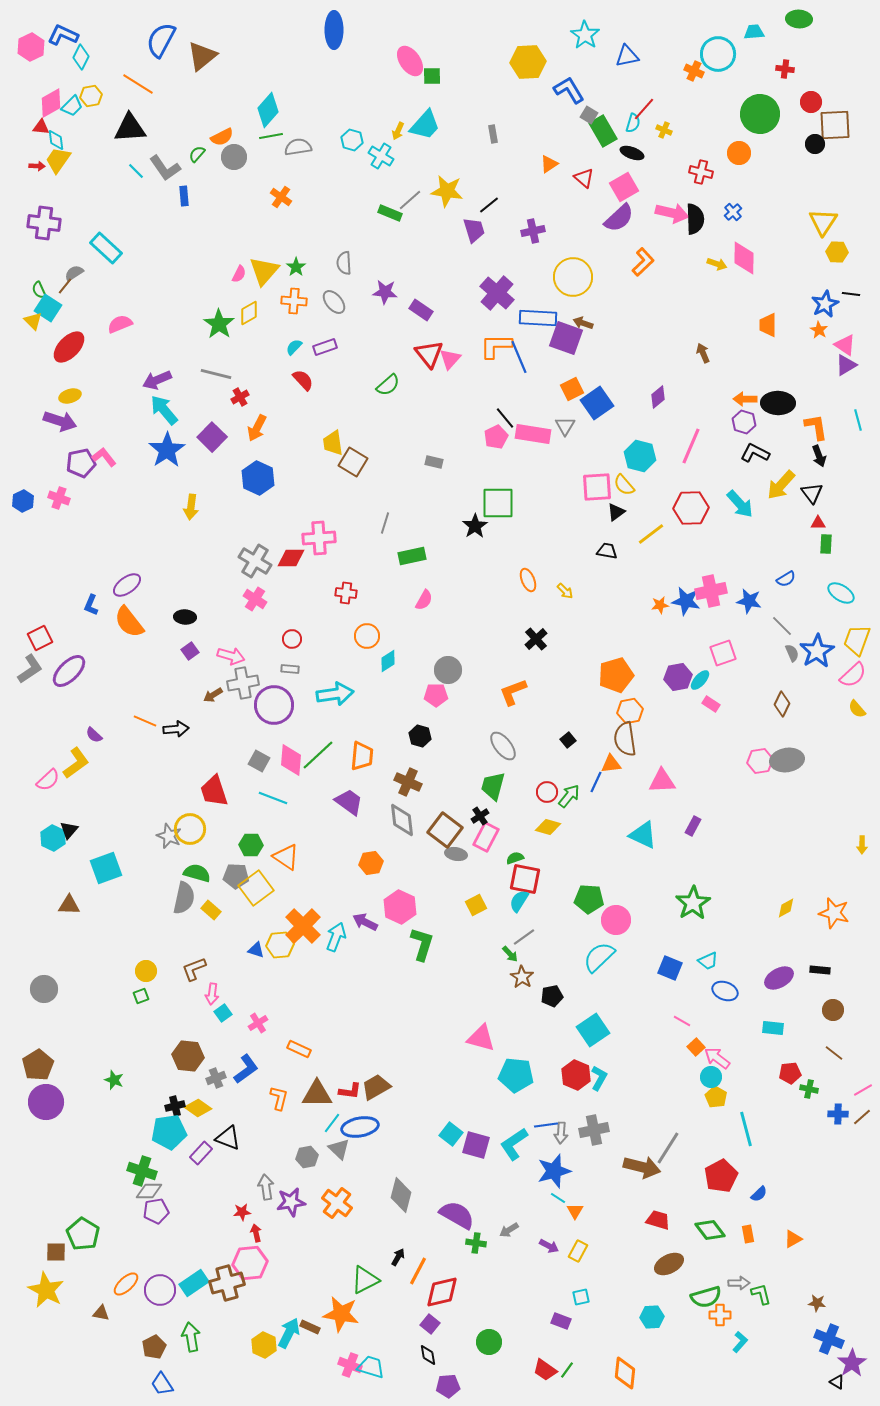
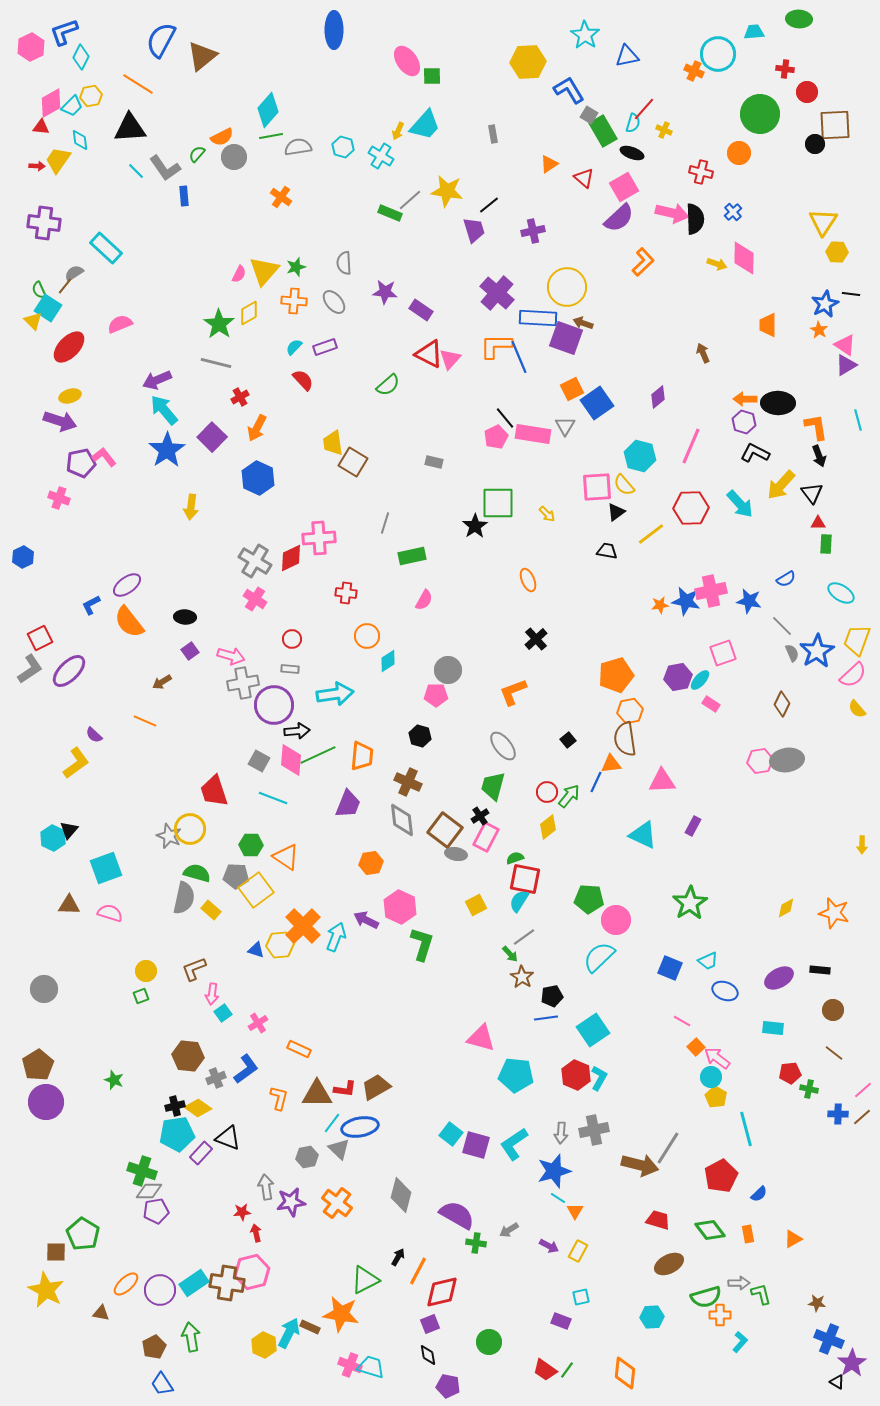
blue L-shape at (63, 35): moved 1 px right, 3 px up; rotated 44 degrees counterclockwise
pink ellipse at (410, 61): moved 3 px left
red circle at (811, 102): moved 4 px left, 10 px up
cyan diamond at (56, 140): moved 24 px right
cyan hexagon at (352, 140): moved 9 px left, 7 px down
green star at (296, 267): rotated 18 degrees clockwise
yellow circle at (573, 277): moved 6 px left, 10 px down
red triangle at (429, 354): rotated 24 degrees counterclockwise
gray line at (216, 374): moved 11 px up
blue hexagon at (23, 501): moved 56 px down
red diamond at (291, 558): rotated 24 degrees counterclockwise
yellow arrow at (565, 591): moved 18 px left, 77 px up
blue L-shape at (91, 605): rotated 40 degrees clockwise
brown arrow at (213, 695): moved 51 px left, 13 px up
black arrow at (176, 729): moved 121 px right, 2 px down
green line at (318, 755): rotated 18 degrees clockwise
pink semicircle at (48, 780): moved 62 px right, 133 px down; rotated 120 degrees counterclockwise
purple trapezoid at (349, 802): moved 1 px left, 2 px down; rotated 76 degrees clockwise
yellow diamond at (548, 827): rotated 55 degrees counterclockwise
yellow square at (256, 888): moved 2 px down
green star at (693, 903): moved 3 px left
purple arrow at (365, 922): moved 1 px right, 2 px up
pink line at (863, 1090): rotated 12 degrees counterclockwise
red L-shape at (350, 1091): moved 5 px left, 2 px up
blue line at (546, 1125): moved 107 px up
cyan pentagon at (169, 1132): moved 8 px right, 2 px down
brown arrow at (642, 1167): moved 2 px left, 2 px up
pink hexagon at (250, 1263): moved 2 px right, 9 px down; rotated 8 degrees counterclockwise
brown cross at (227, 1283): rotated 24 degrees clockwise
purple square at (430, 1324): rotated 30 degrees clockwise
purple pentagon at (448, 1386): rotated 15 degrees clockwise
